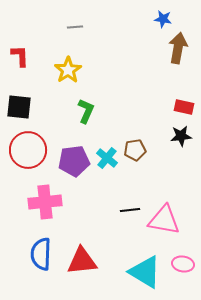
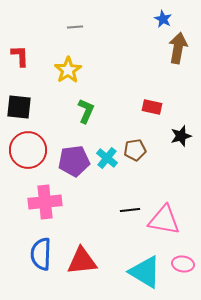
blue star: rotated 18 degrees clockwise
red rectangle: moved 32 px left
black star: rotated 10 degrees counterclockwise
